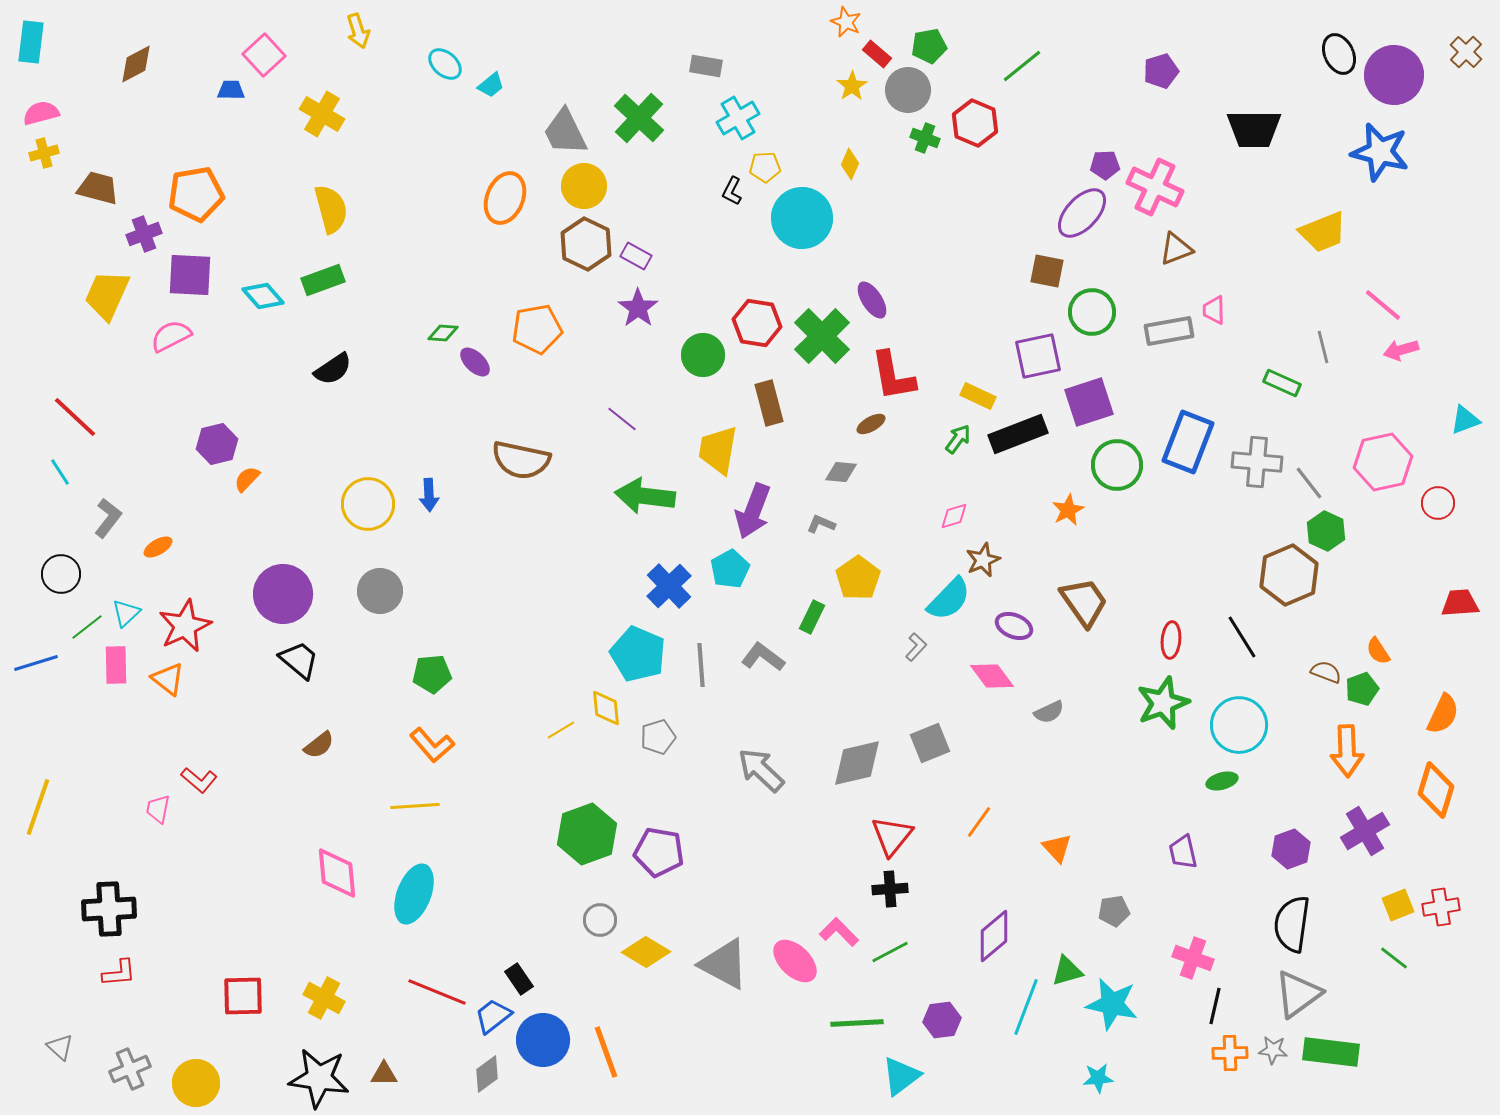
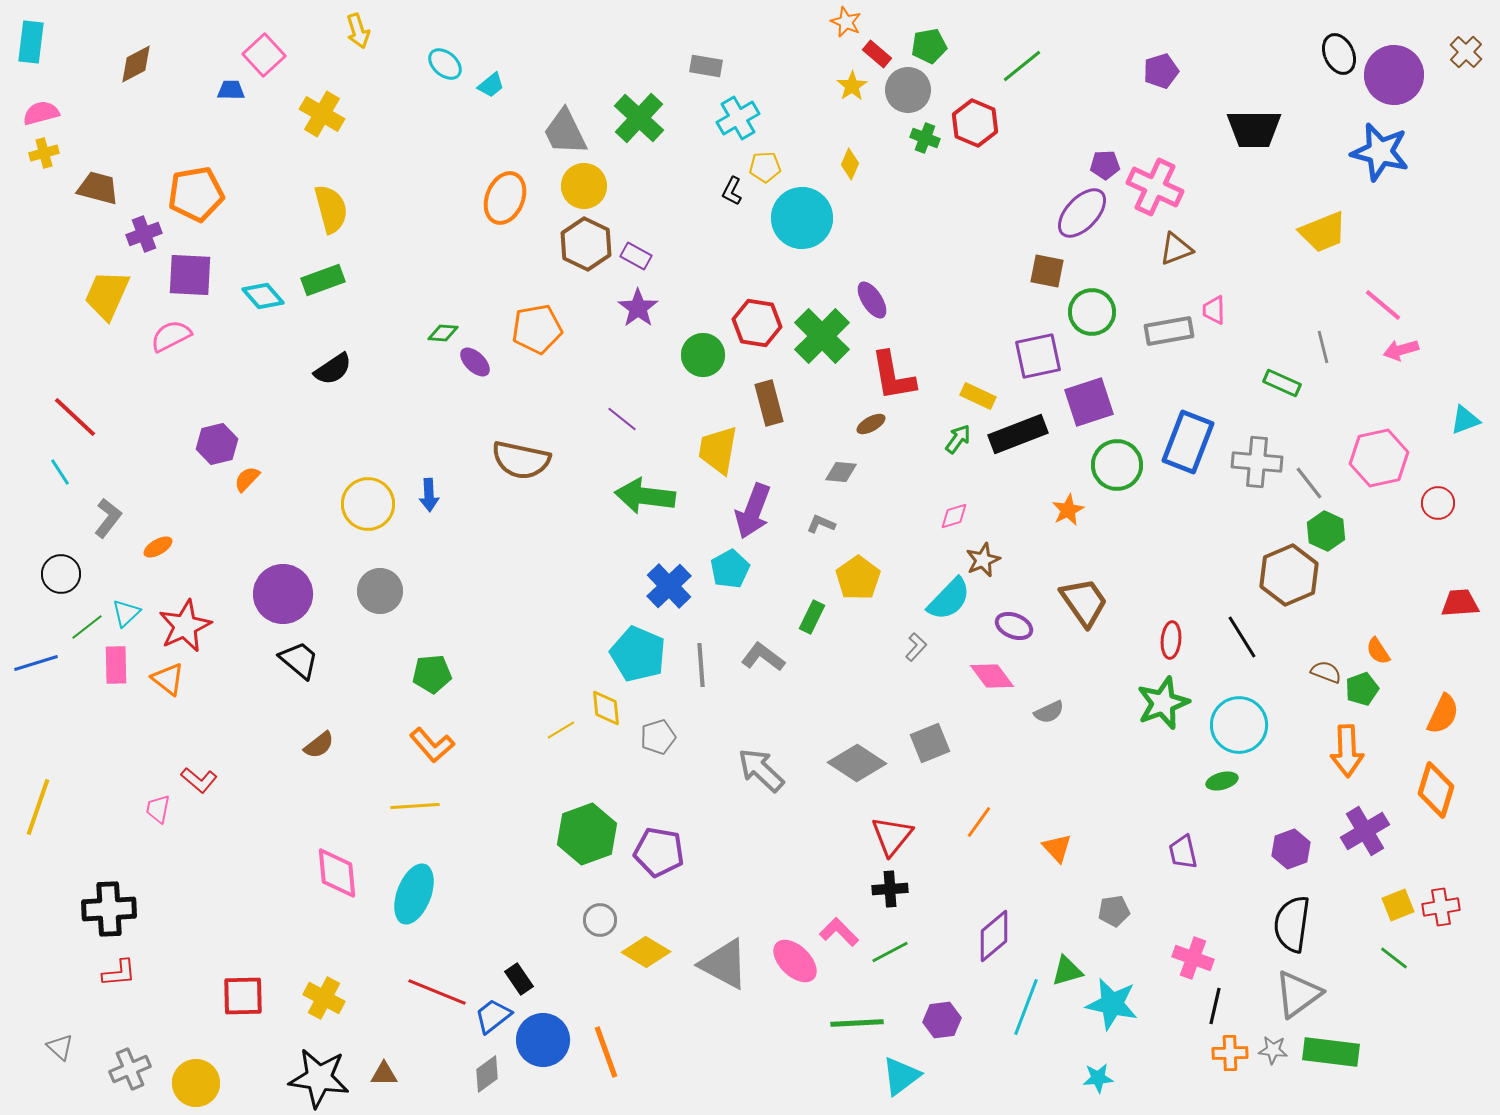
pink hexagon at (1383, 462): moved 4 px left, 4 px up
gray diamond at (857, 763): rotated 46 degrees clockwise
